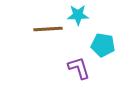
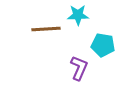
brown line: moved 2 px left
purple L-shape: rotated 40 degrees clockwise
